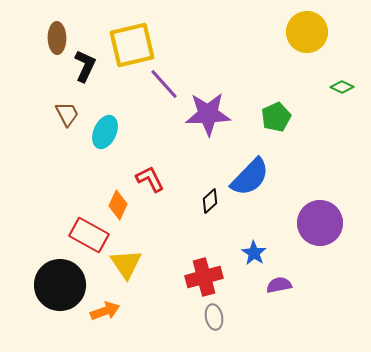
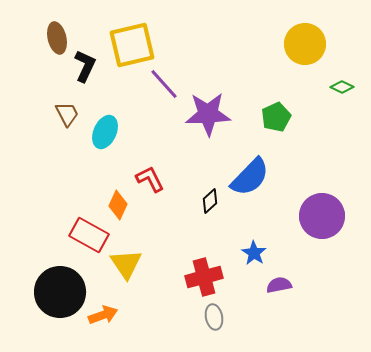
yellow circle: moved 2 px left, 12 px down
brown ellipse: rotated 12 degrees counterclockwise
purple circle: moved 2 px right, 7 px up
black circle: moved 7 px down
orange arrow: moved 2 px left, 4 px down
